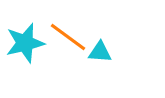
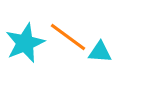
cyan star: rotated 9 degrees counterclockwise
